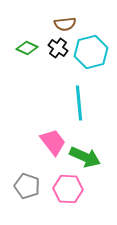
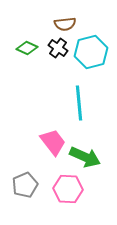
gray pentagon: moved 2 px left, 1 px up; rotated 30 degrees clockwise
